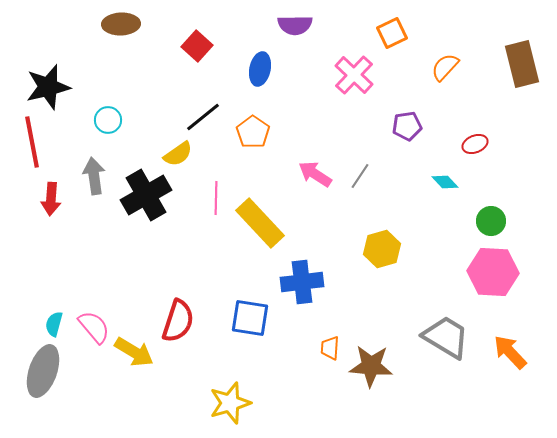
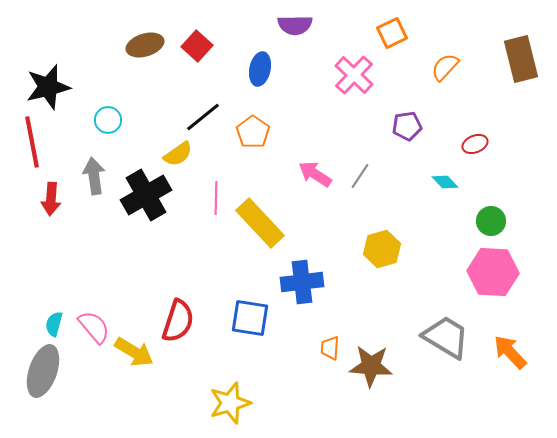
brown ellipse: moved 24 px right, 21 px down; rotated 15 degrees counterclockwise
brown rectangle: moved 1 px left, 5 px up
